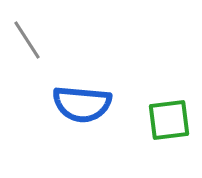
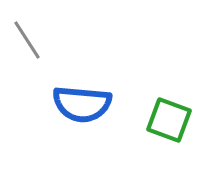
green square: rotated 27 degrees clockwise
